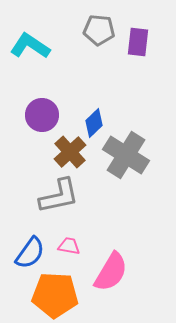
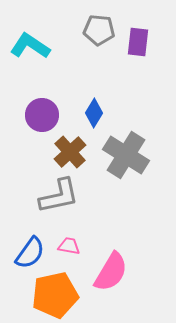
blue diamond: moved 10 px up; rotated 16 degrees counterclockwise
orange pentagon: rotated 15 degrees counterclockwise
